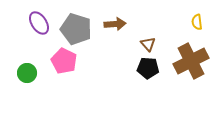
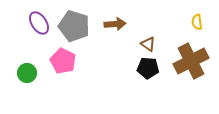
gray pentagon: moved 2 px left, 3 px up
brown triangle: rotated 14 degrees counterclockwise
pink pentagon: moved 1 px left
